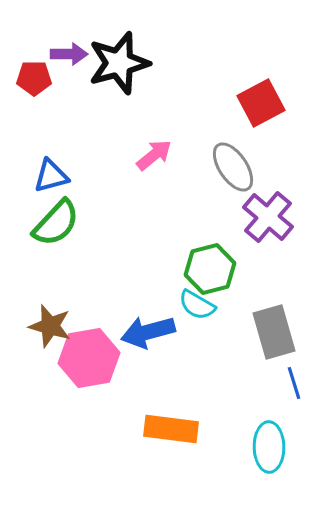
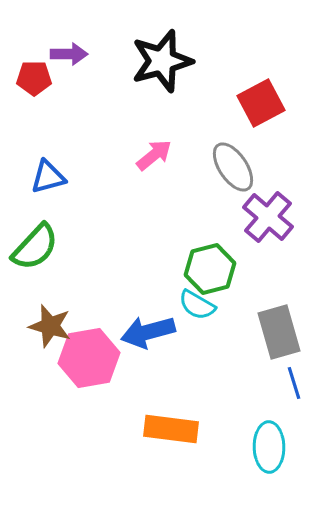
black star: moved 43 px right, 2 px up
blue triangle: moved 3 px left, 1 px down
green semicircle: moved 21 px left, 24 px down
gray rectangle: moved 5 px right
